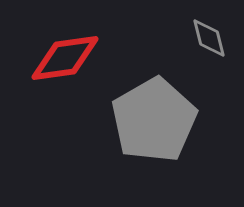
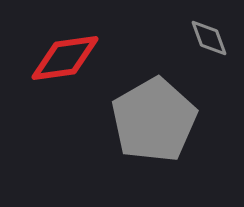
gray diamond: rotated 6 degrees counterclockwise
